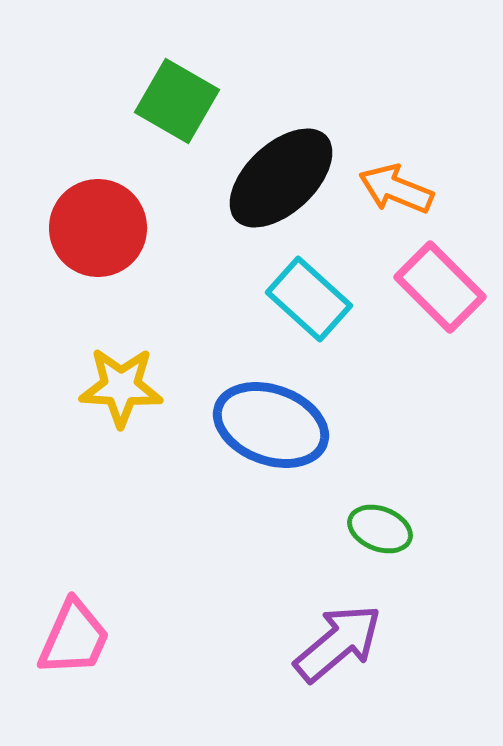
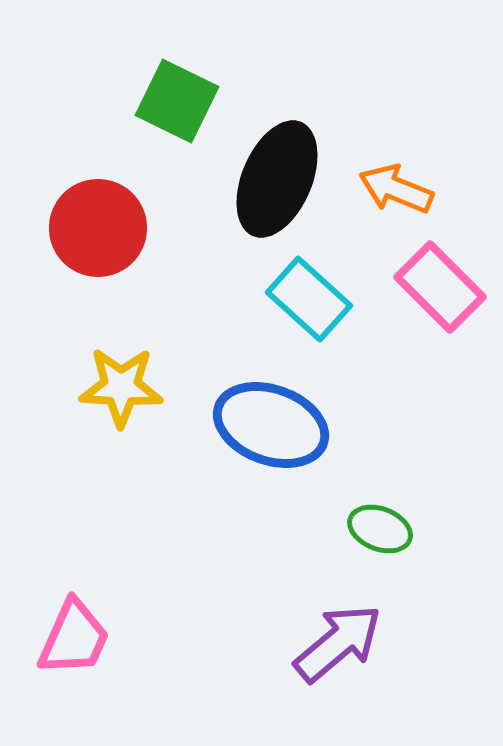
green square: rotated 4 degrees counterclockwise
black ellipse: moved 4 px left, 1 px down; rotated 24 degrees counterclockwise
